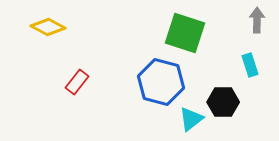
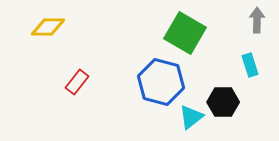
yellow diamond: rotated 28 degrees counterclockwise
green square: rotated 12 degrees clockwise
cyan triangle: moved 2 px up
